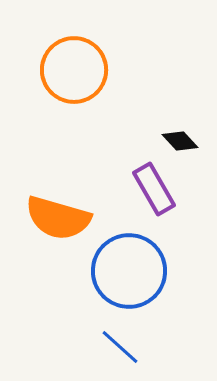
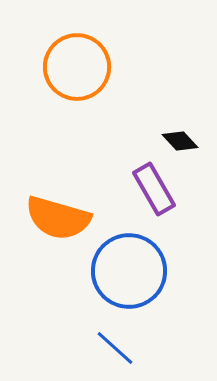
orange circle: moved 3 px right, 3 px up
blue line: moved 5 px left, 1 px down
